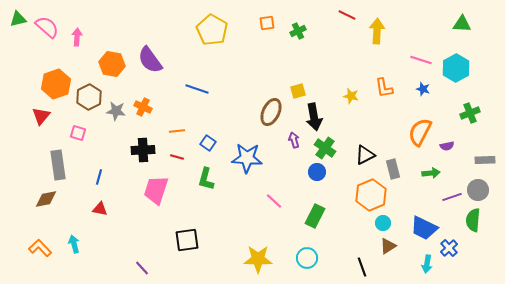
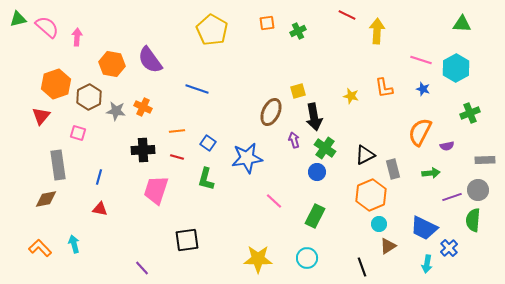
blue star at (247, 158): rotated 12 degrees counterclockwise
cyan circle at (383, 223): moved 4 px left, 1 px down
